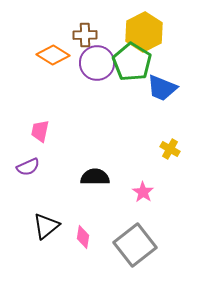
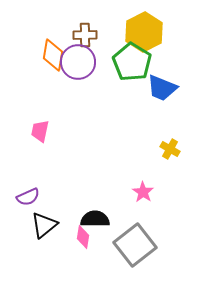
orange diamond: rotated 68 degrees clockwise
purple circle: moved 19 px left, 1 px up
purple semicircle: moved 30 px down
black semicircle: moved 42 px down
black triangle: moved 2 px left, 1 px up
